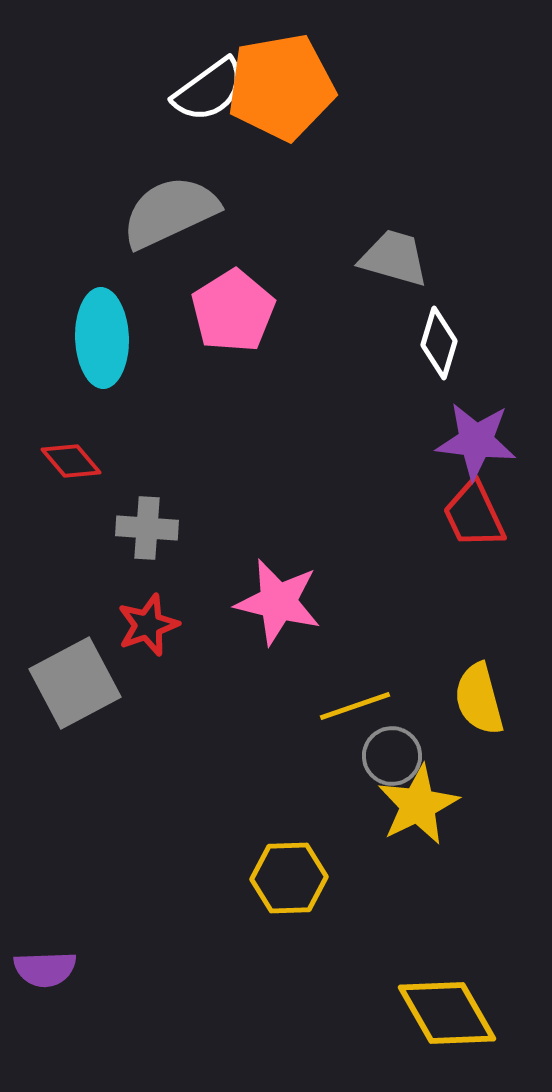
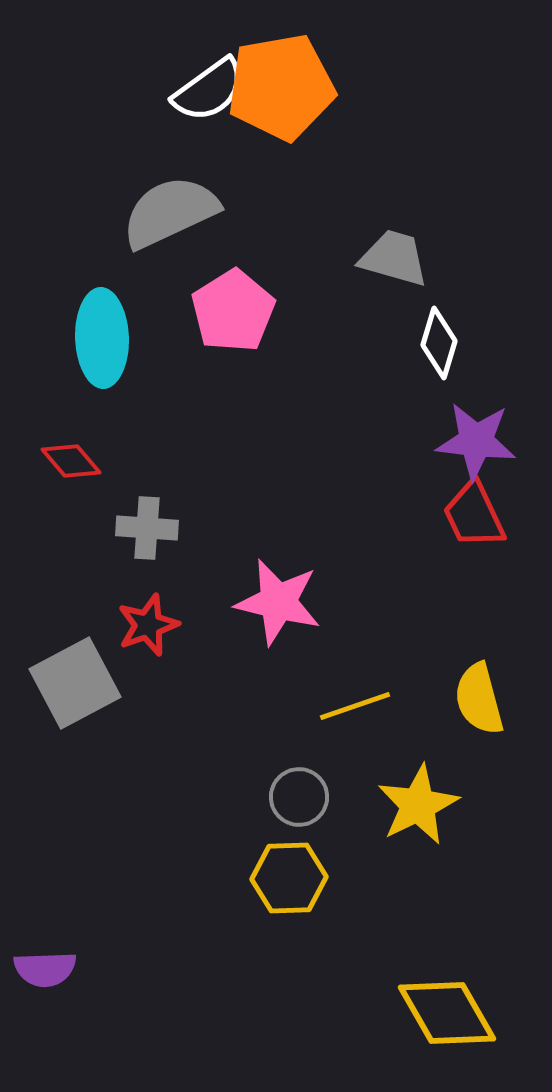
gray circle: moved 93 px left, 41 px down
